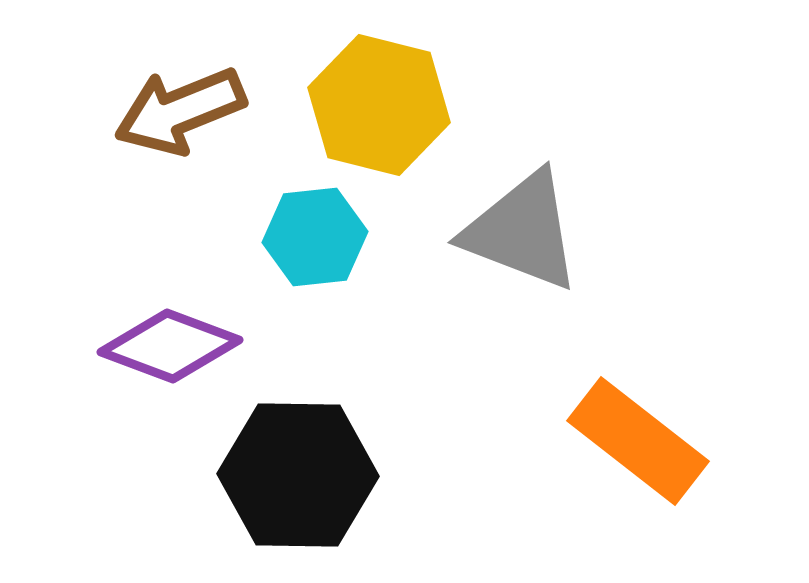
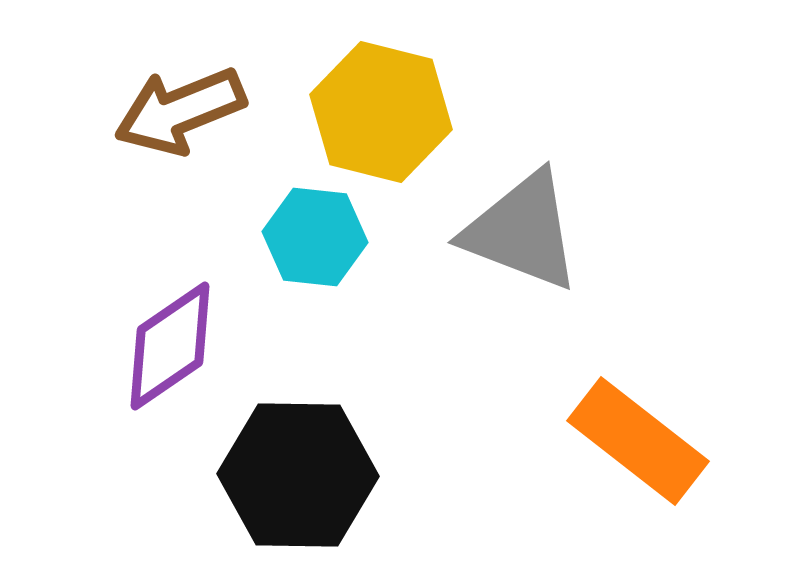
yellow hexagon: moved 2 px right, 7 px down
cyan hexagon: rotated 12 degrees clockwise
purple diamond: rotated 55 degrees counterclockwise
